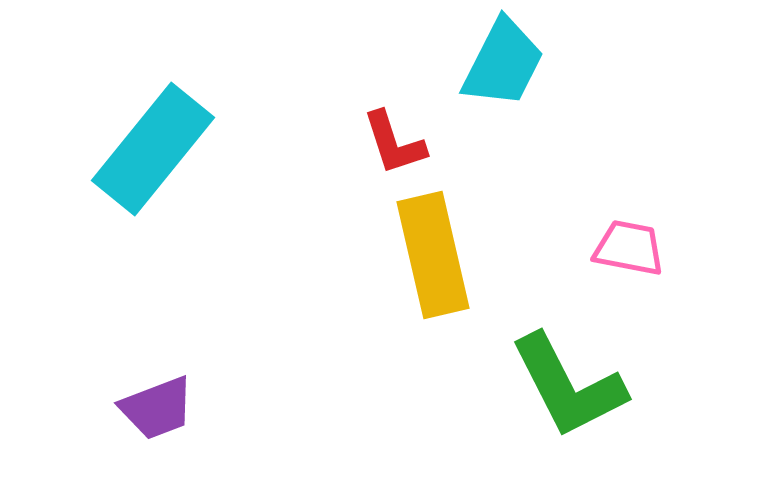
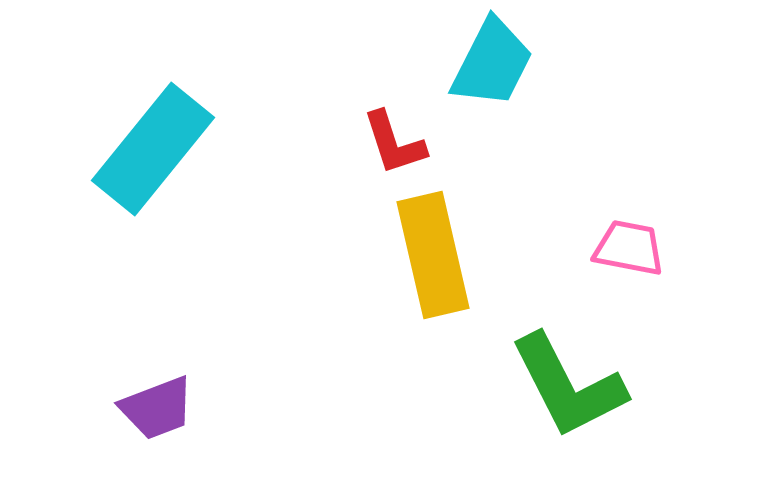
cyan trapezoid: moved 11 px left
